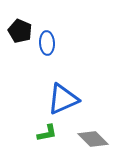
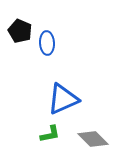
green L-shape: moved 3 px right, 1 px down
